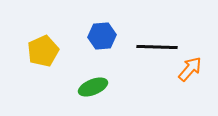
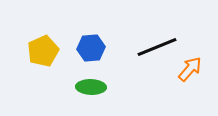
blue hexagon: moved 11 px left, 12 px down
black line: rotated 24 degrees counterclockwise
green ellipse: moved 2 px left; rotated 24 degrees clockwise
